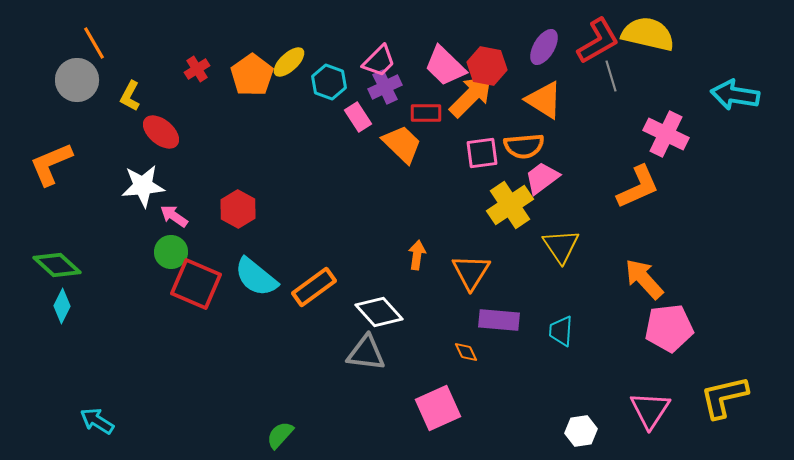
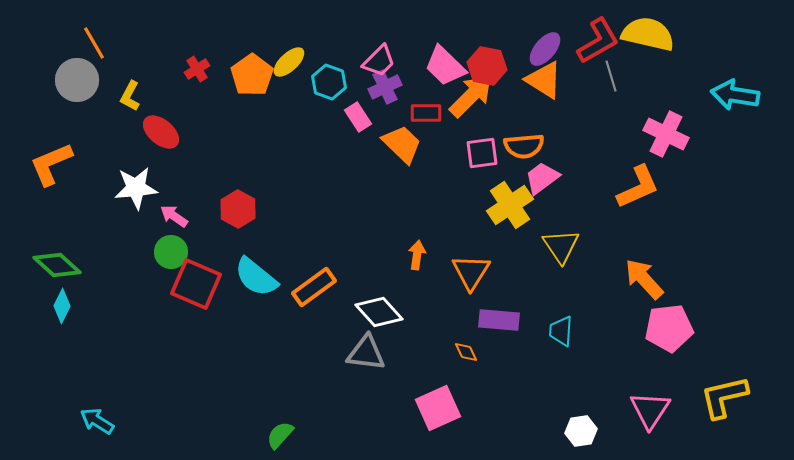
purple ellipse at (544, 47): moved 1 px right, 2 px down; rotated 9 degrees clockwise
orange triangle at (544, 100): moved 20 px up
white star at (143, 186): moved 7 px left, 2 px down
